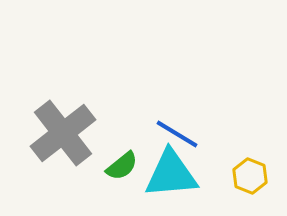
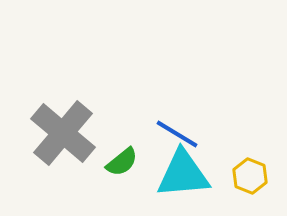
gray cross: rotated 12 degrees counterclockwise
green semicircle: moved 4 px up
cyan triangle: moved 12 px right
